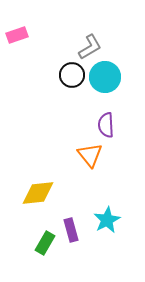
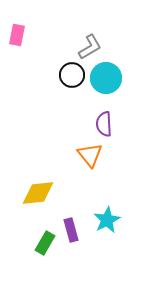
pink rectangle: rotated 60 degrees counterclockwise
cyan circle: moved 1 px right, 1 px down
purple semicircle: moved 2 px left, 1 px up
